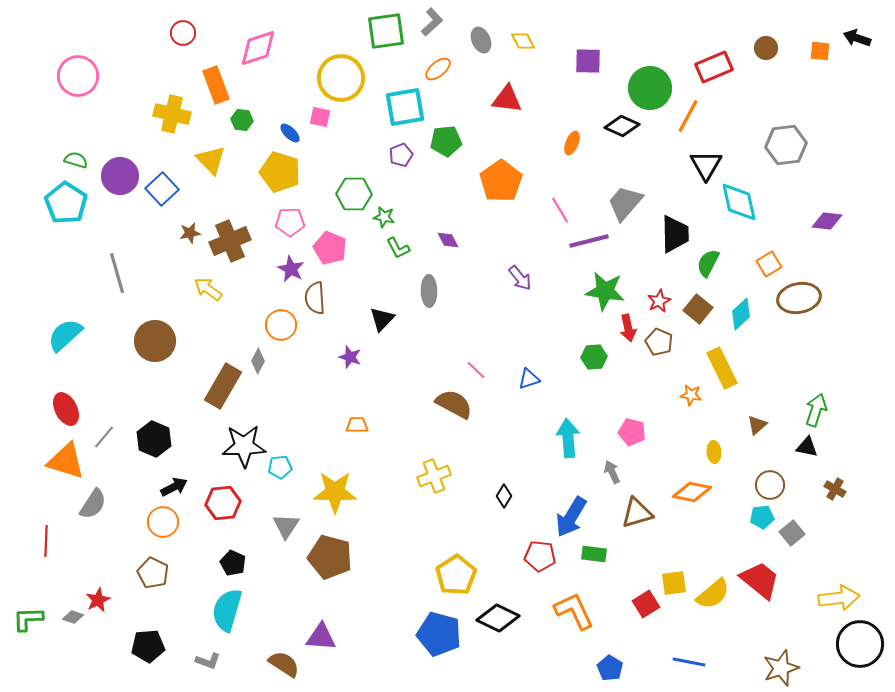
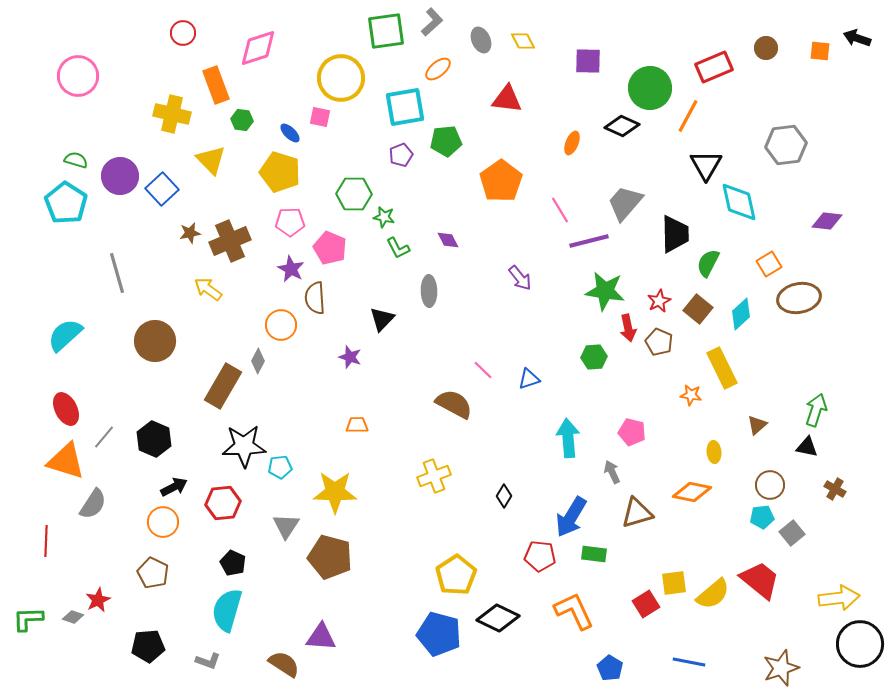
pink line at (476, 370): moved 7 px right
